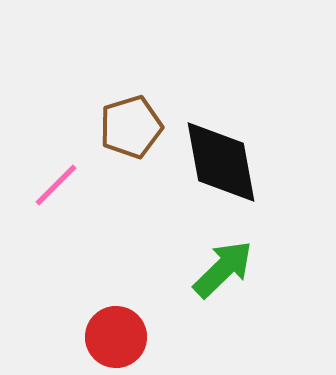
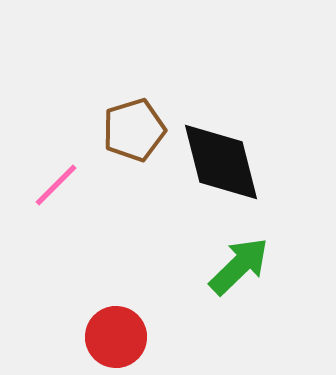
brown pentagon: moved 3 px right, 3 px down
black diamond: rotated 4 degrees counterclockwise
green arrow: moved 16 px right, 3 px up
